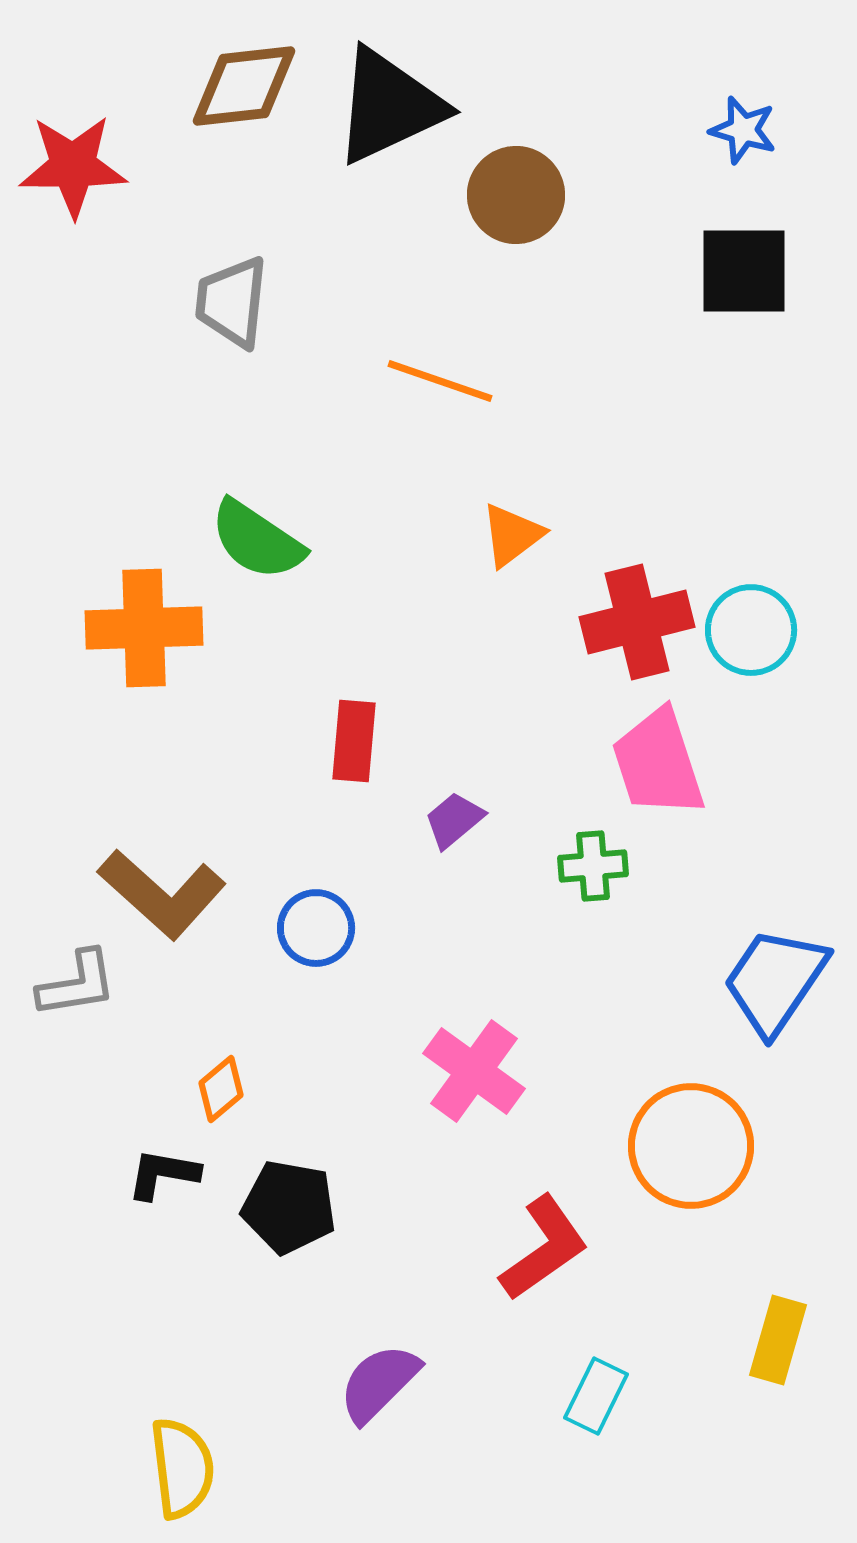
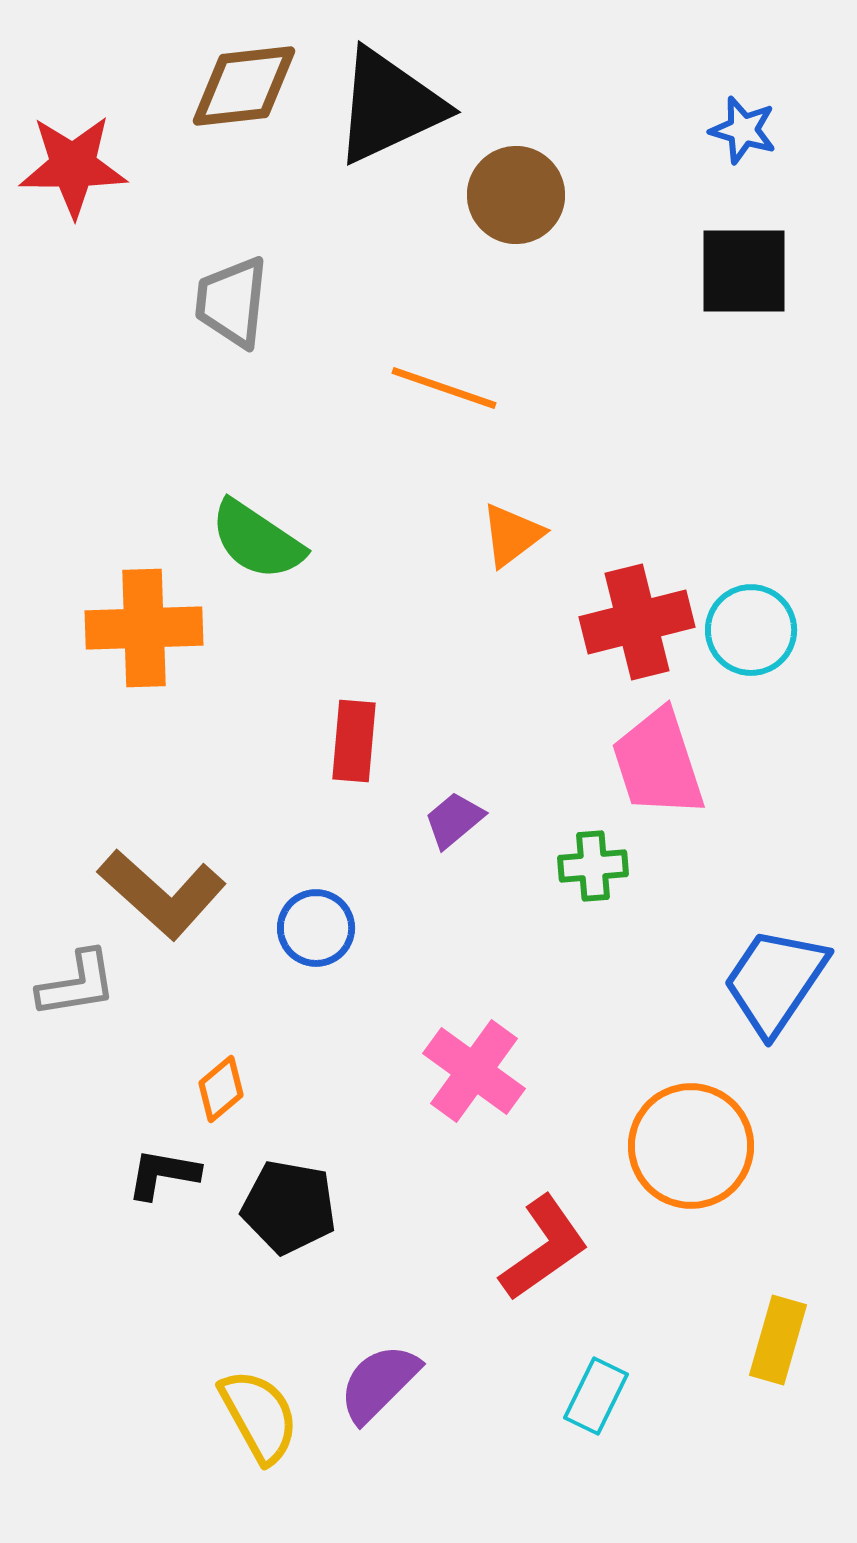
orange line: moved 4 px right, 7 px down
yellow semicircle: moved 77 px right, 52 px up; rotated 22 degrees counterclockwise
